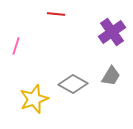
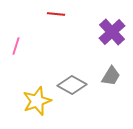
purple cross: rotated 8 degrees counterclockwise
gray diamond: moved 1 px left, 1 px down
yellow star: moved 3 px right, 2 px down
